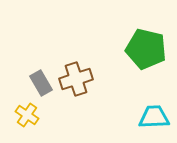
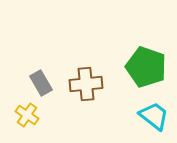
green pentagon: moved 18 px down; rotated 6 degrees clockwise
brown cross: moved 10 px right, 5 px down; rotated 12 degrees clockwise
cyan trapezoid: moved 1 px up; rotated 40 degrees clockwise
